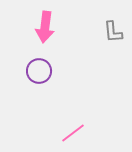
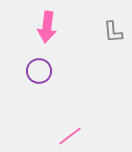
pink arrow: moved 2 px right
pink line: moved 3 px left, 3 px down
